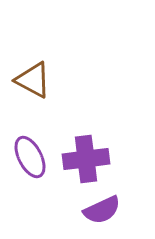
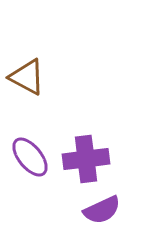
brown triangle: moved 6 px left, 3 px up
purple ellipse: rotated 12 degrees counterclockwise
